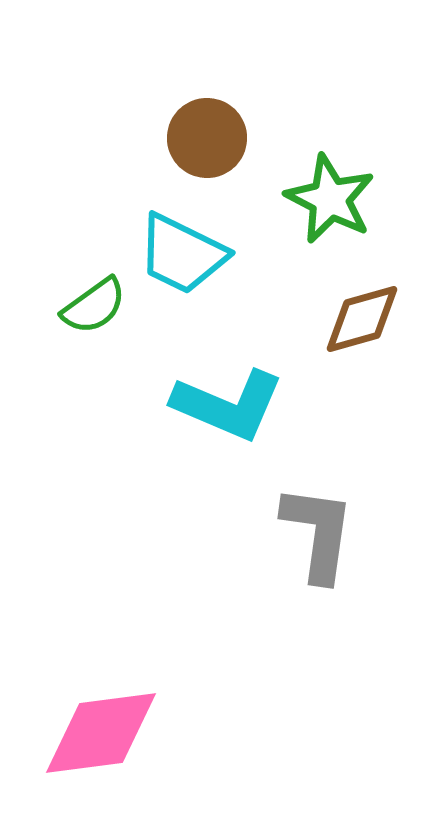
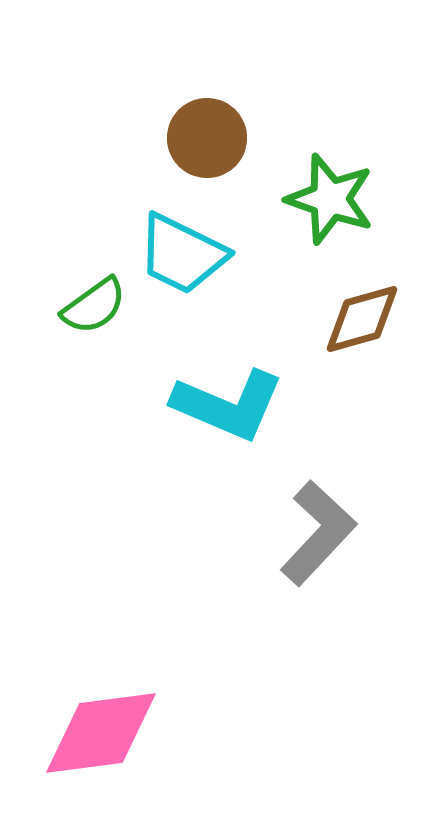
green star: rotated 8 degrees counterclockwise
gray L-shape: rotated 35 degrees clockwise
